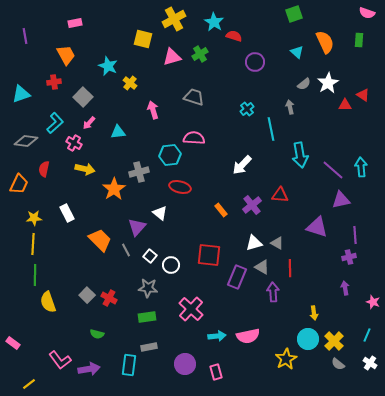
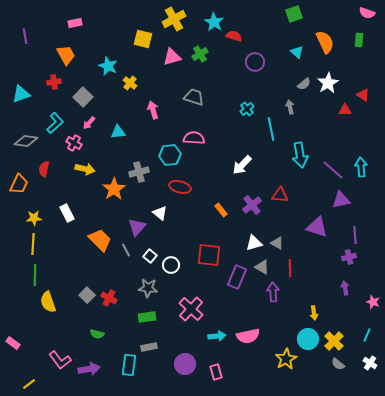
red triangle at (345, 105): moved 5 px down
